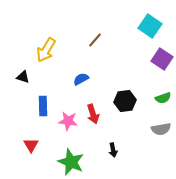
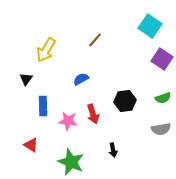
black triangle: moved 3 px right, 2 px down; rotated 48 degrees clockwise
red triangle: rotated 28 degrees counterclockwise
